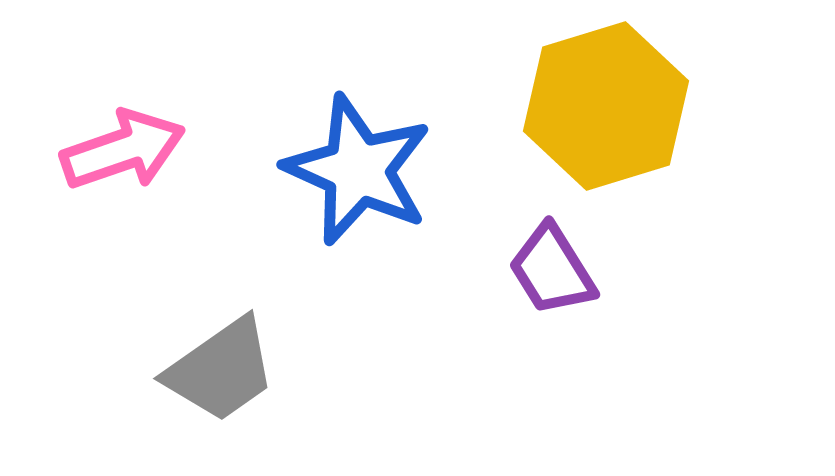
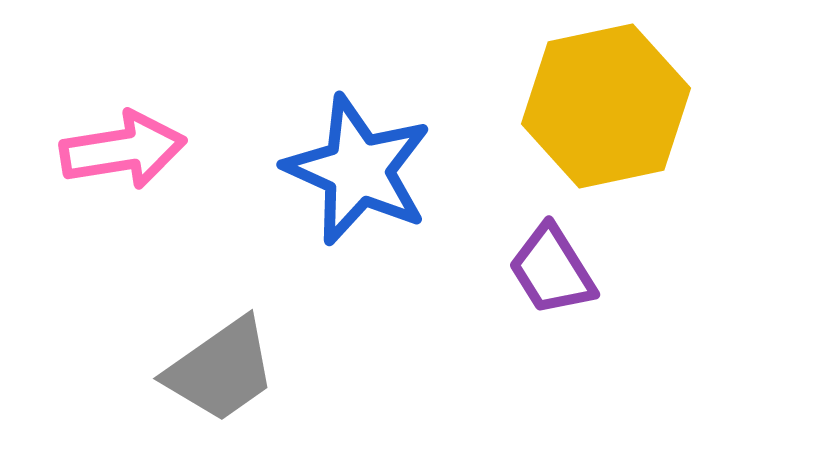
yellow hexagon: rotated 5 degrees clockwise
pink arrow: rotated 10 degrees clockwise
